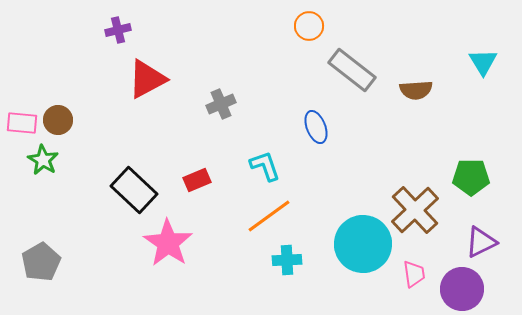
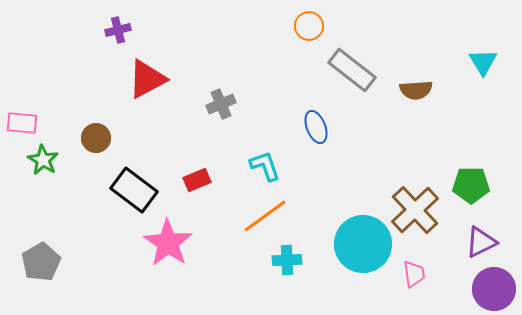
brown circle: moved 38 px right, 18 px down
green pentagon: moved 8 px down
black rectangle: rotated 6 degrees counterclockwise
orange line: moved 4 px left
purple circle: moved 32 px right
